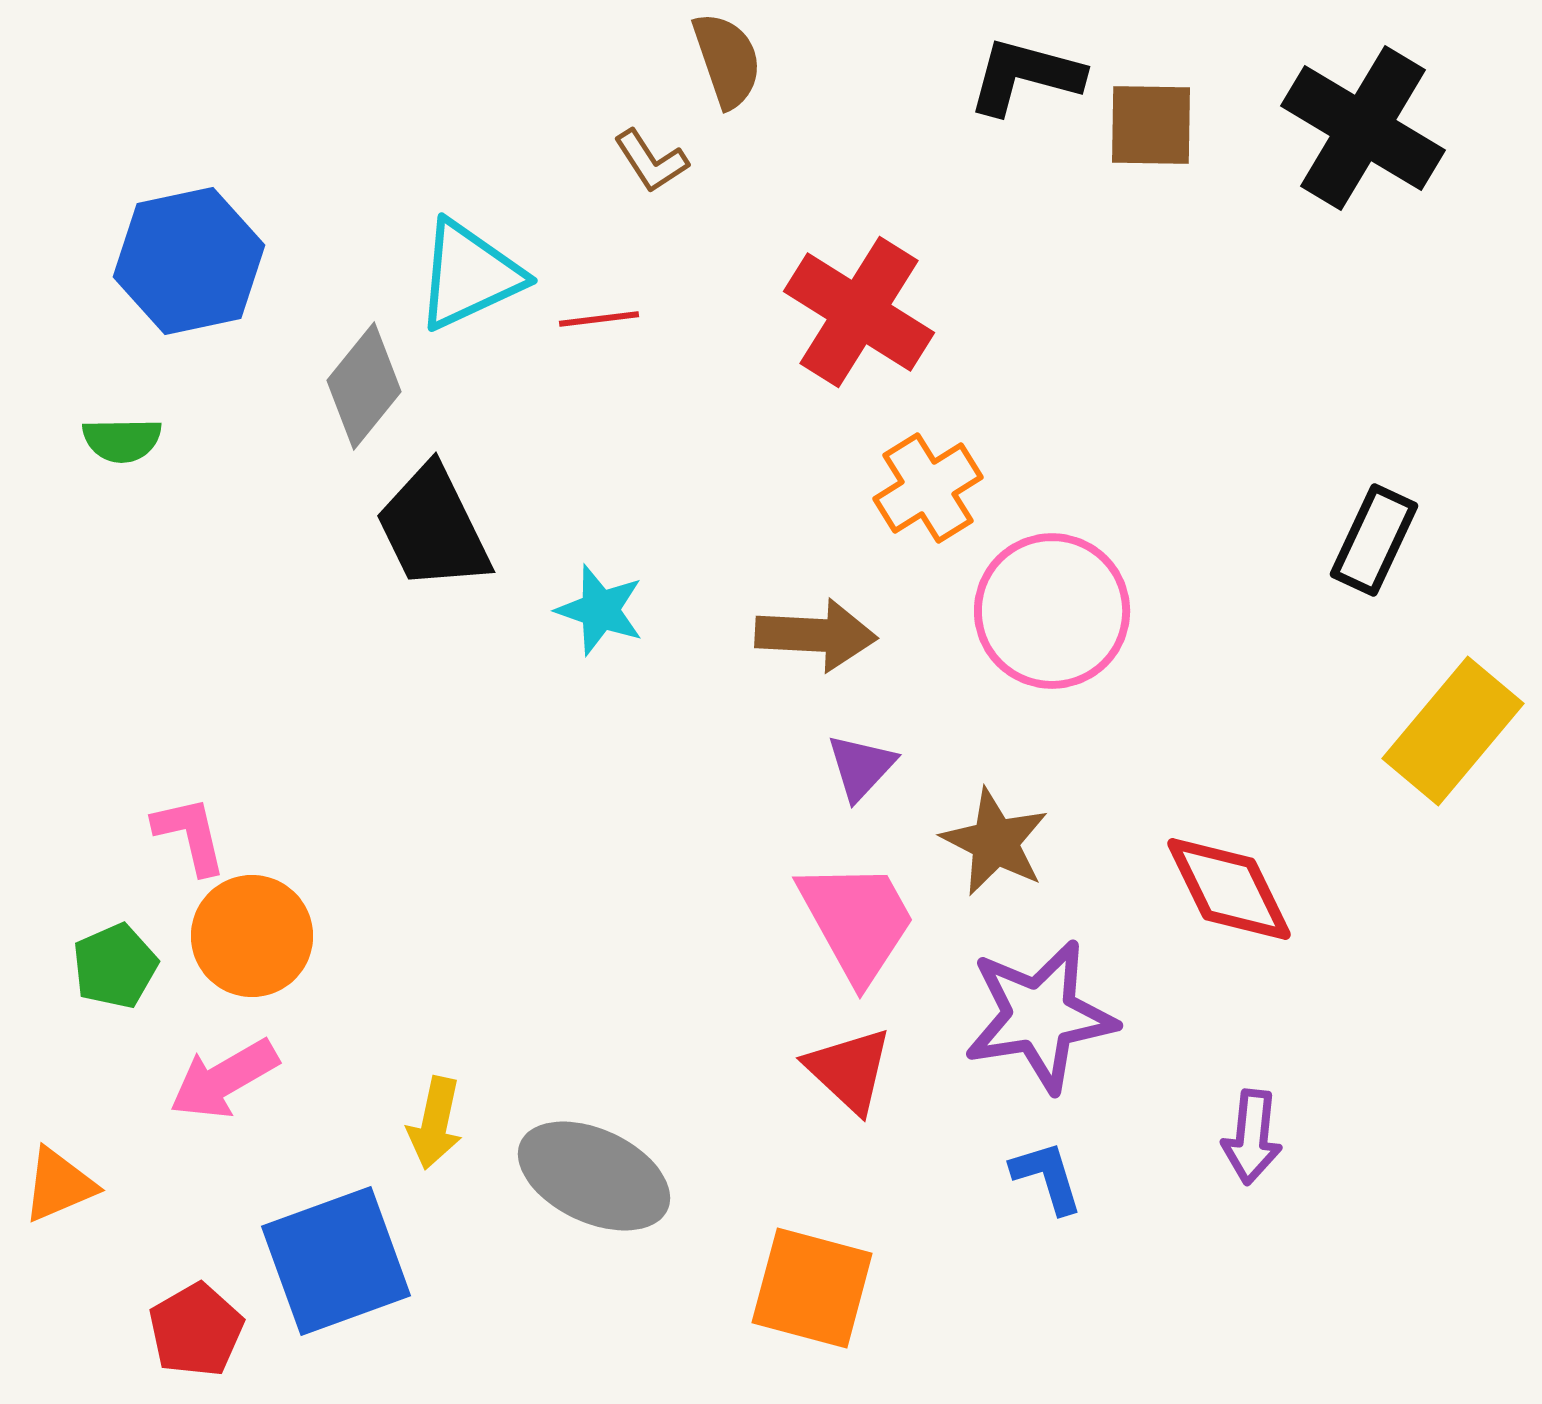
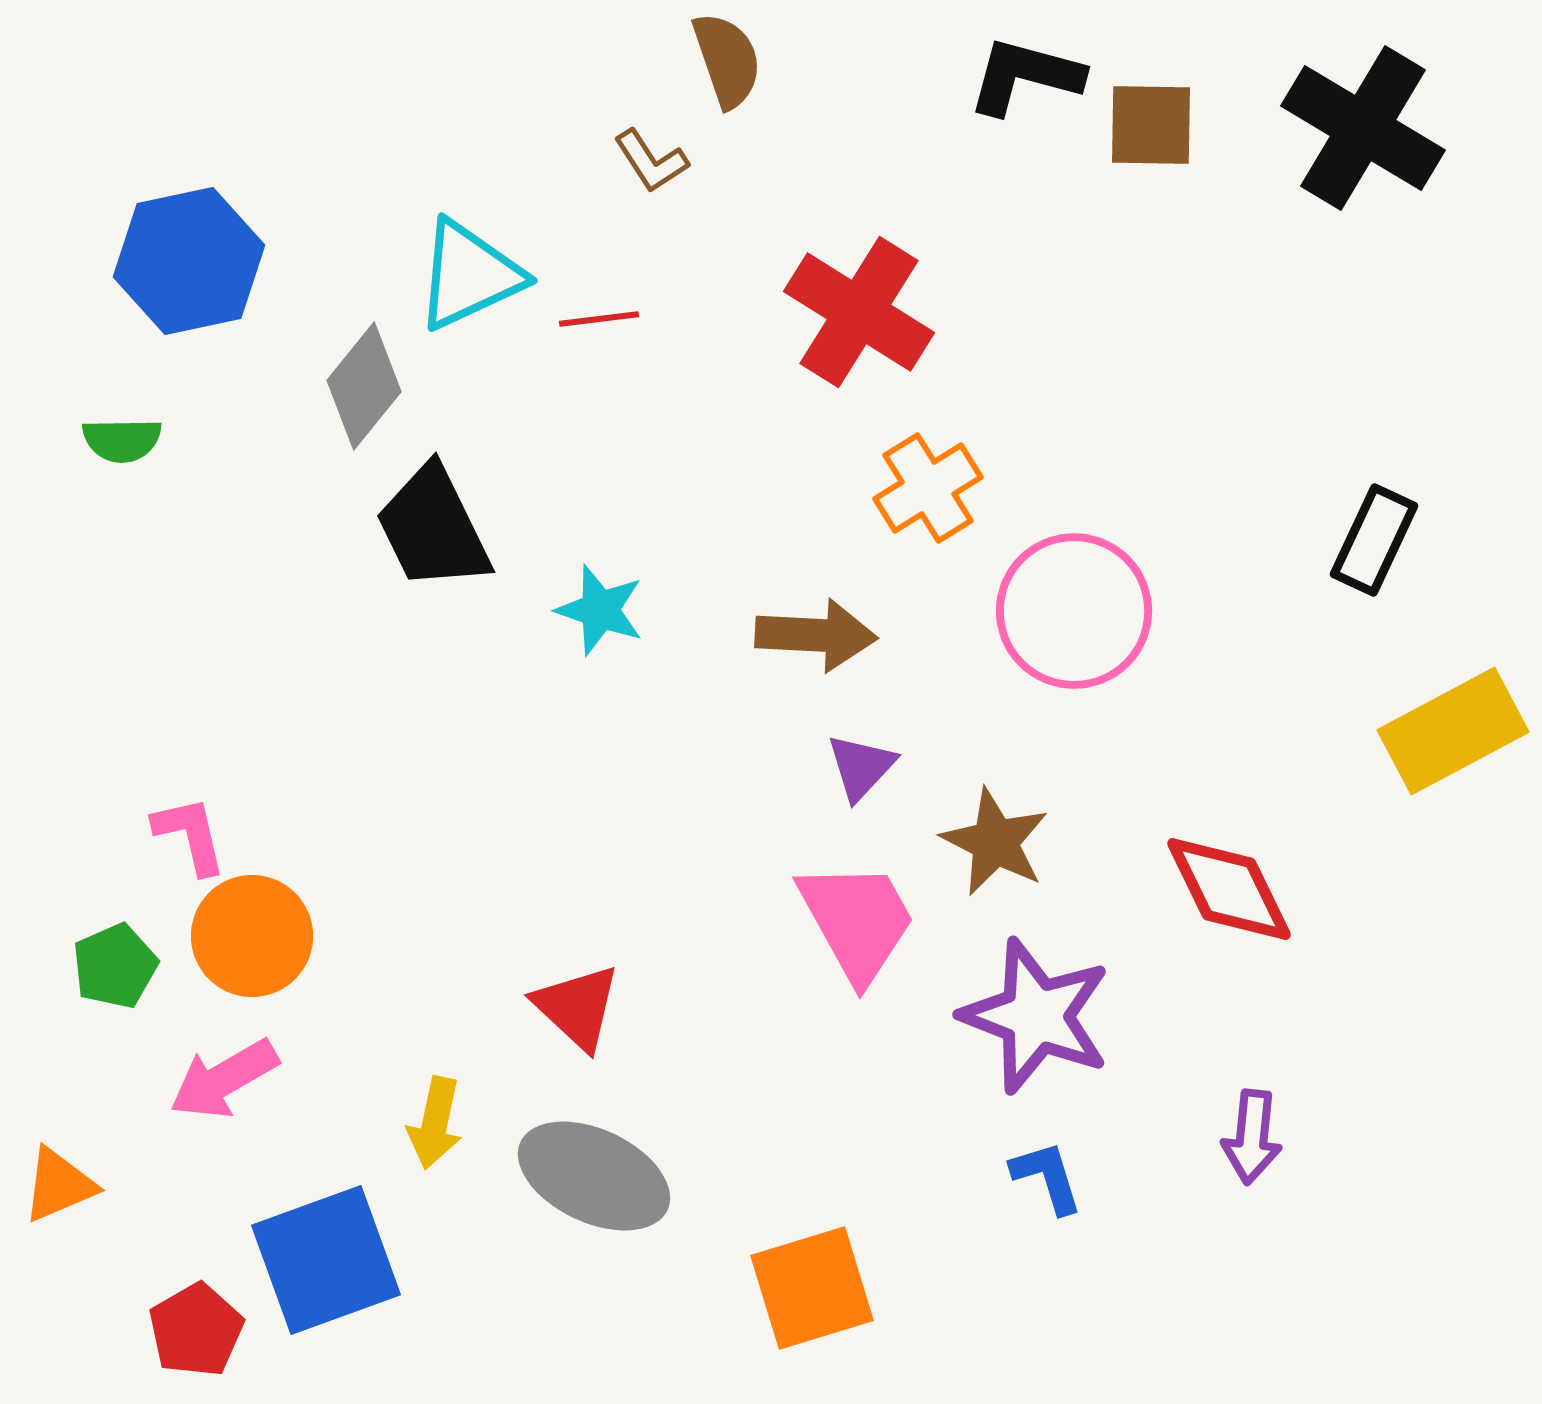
pink circle: moved 22 px right
yellow rectangle: rotated 22 degrees clockwise
purple star: moved 4 px left; rotated 30 degrees clockwise
red triangle: moved 272 px left, 63 px up
blue square: moved 10 px left, 1 px up
orange square: rotated 32 degrees counterclockwise
